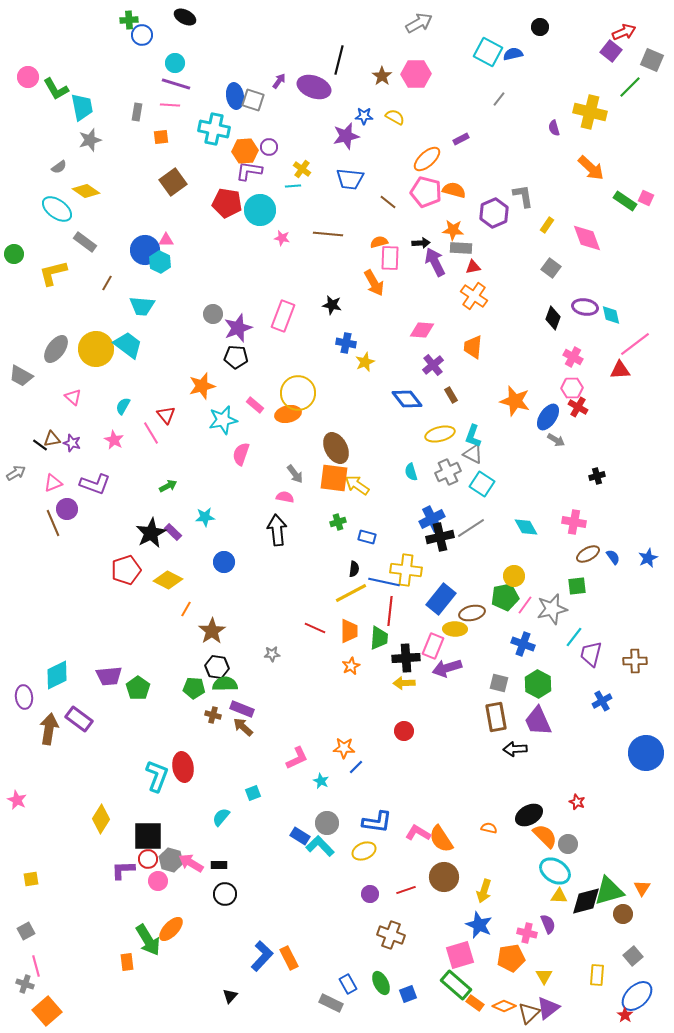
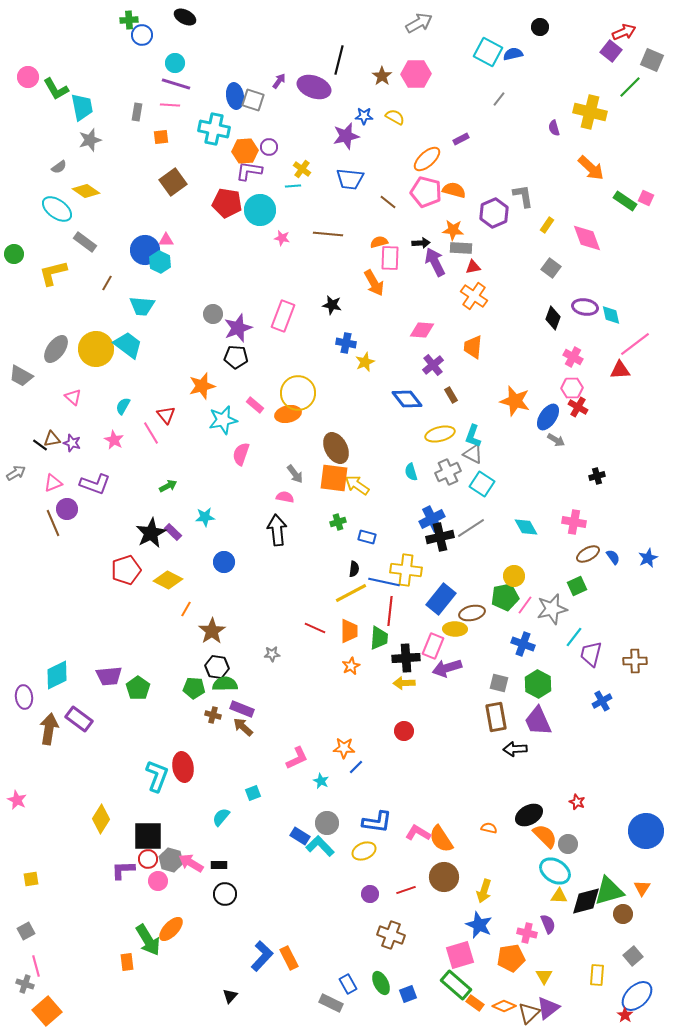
green square at (577, 586): rotated 18 degrees counterclockwise
blue circle at (646, 753): moved 78 px down
